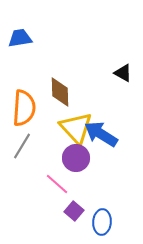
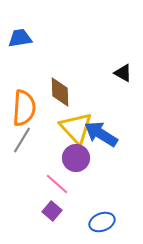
gray line: moved 6 px up
purple square: moved 22 px left
blue ellipse: rotated 65 degrees clockwise
